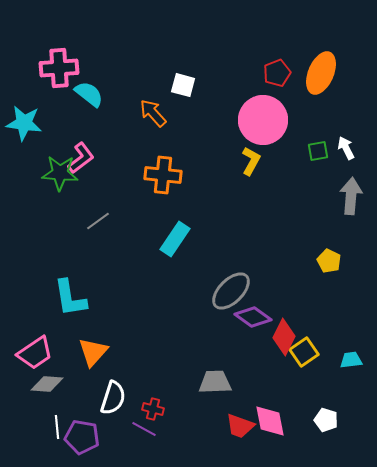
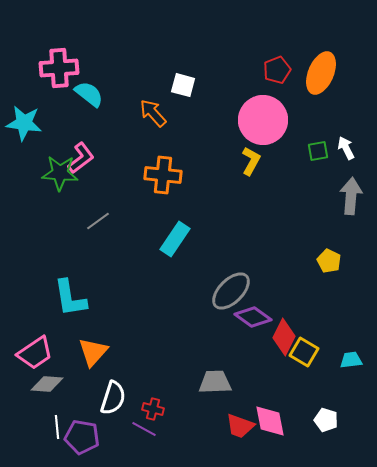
red pentagon: moved 3 px up
yellow square: rotated 24 degrees counterclockwise
